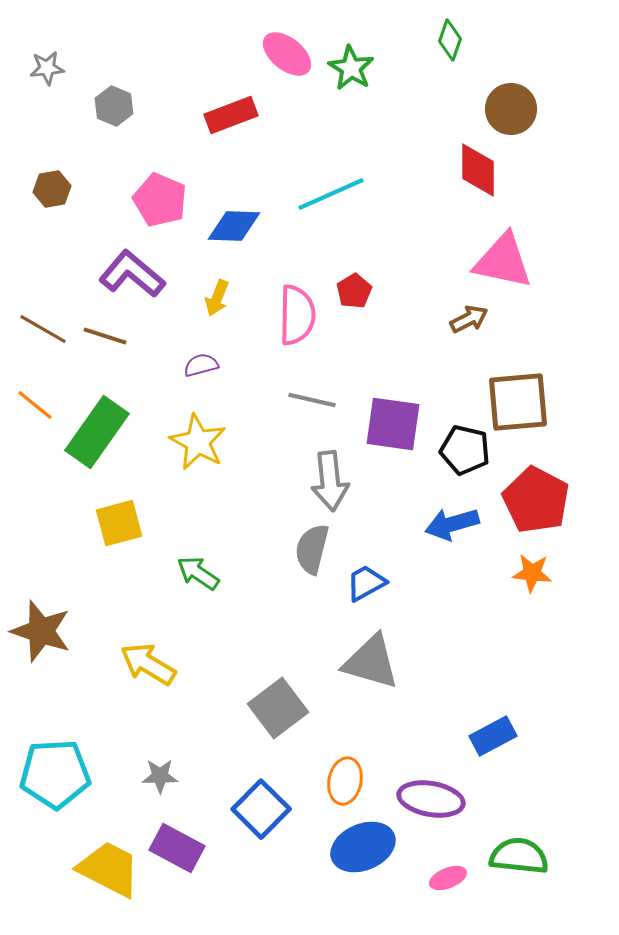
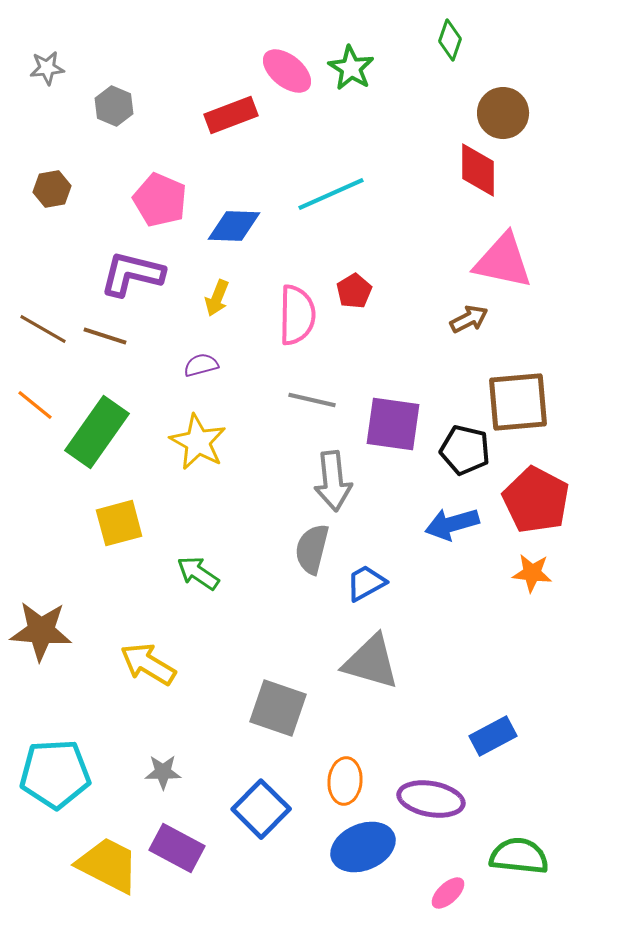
pink ellipse at (287, 54): moved 17 px down
brown circle at (511, 109): moved 8 px left, 4 px down
purple L-shape at (132, 274): rotated 26 degrees counterclockwise
gray arrow at (330, 481): moved 3 px right
brown star at (41, 631): rotated 14 degrees counterclockwise
gray square at (278, 708): rotated 34 degrees counterclockwise
gray star at (160, 776): moved 3 px right, 4 px up
orange ellipse at (345, 781): rotated 6 degrees counterclockwise
yellow trapezoid at (109, 869): moved 1 px left, 4 px up
pink ellipse at (448, 878): moved 15 px down; rotated 21 degrees counterclockwise
